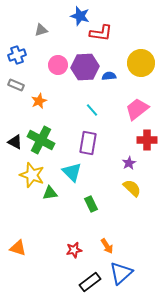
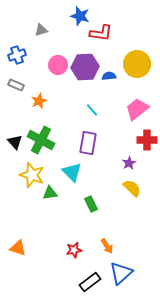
yellow circle: moved 4 px left, 1 px down
black triangle: rotated 21 degrees clockwise
